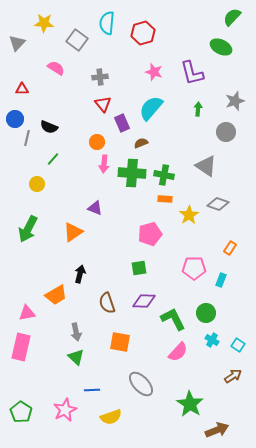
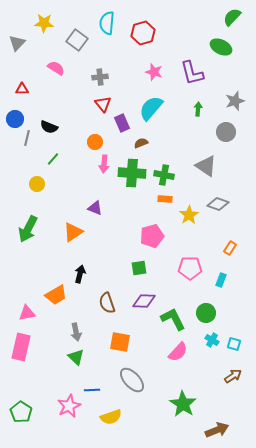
orange circle at (97, 142): moved 2 px left
pink pentagon at (150, 234): moved 2 px right, 2 px down
pink pentagon at (194, 268): moved 4 px left
cyan square at (238, 345): moved 4 px left, 1 px up; rotated 16 degrees counterclockwise
gray ellipse at (141, 384): moved 9 px left, 4 px up
green star at (190, 404): moved 7 px left
pink star at (65, 410): moved 4 px right, 4 px up
